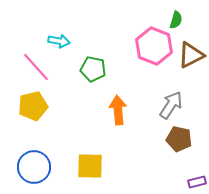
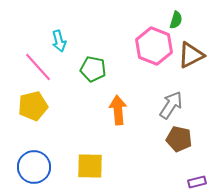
cyan arrow: rotated 65 degrees clockwise
pink line: moved 2 px right
